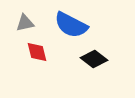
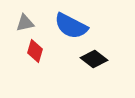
blue semicircle: moved 1 px down
red diamond: moved 2 px left, 1 px up; rotated 30 degrees clockwise
